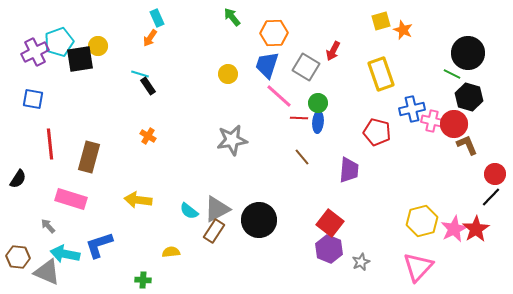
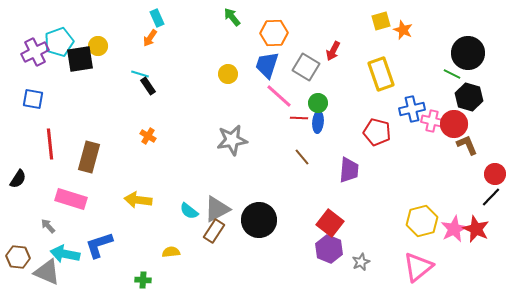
red star at (476, 229): rotated 16 degrees counterclockwise
pink triangle at (418, 267): rotated 8 degrees clockwise
